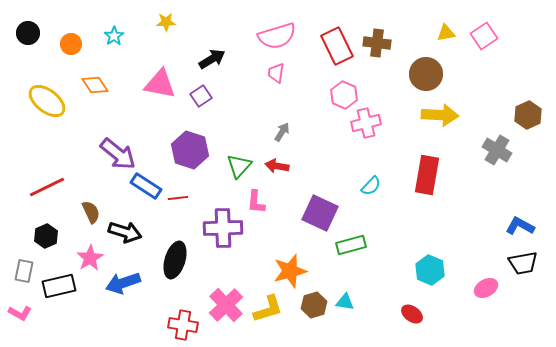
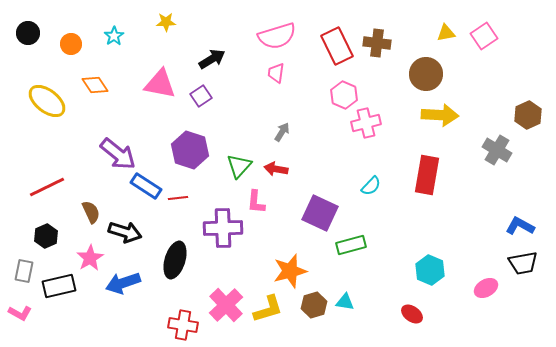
red arrow at (277, 166): moved 1 px left, 3 px down
